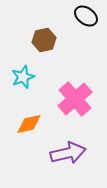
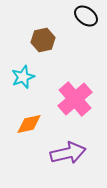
brown hexagon: moved 1 px left
